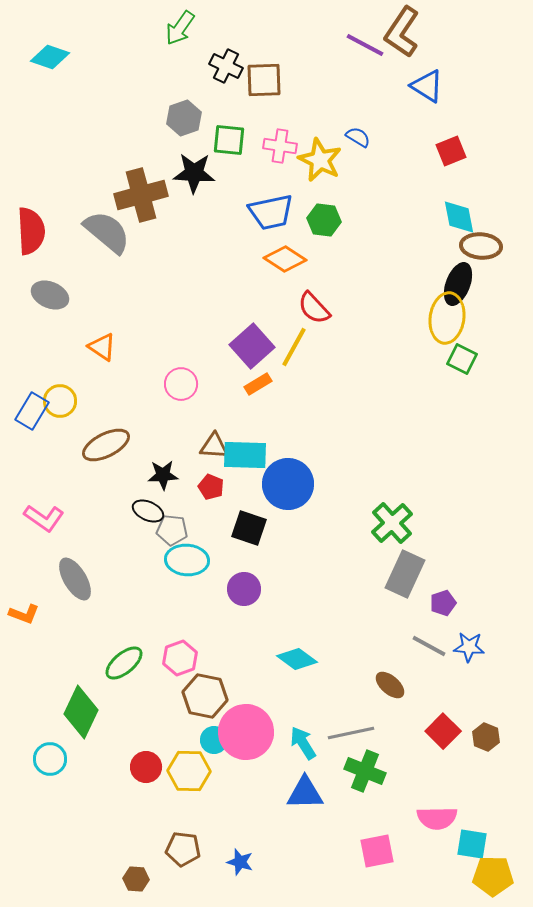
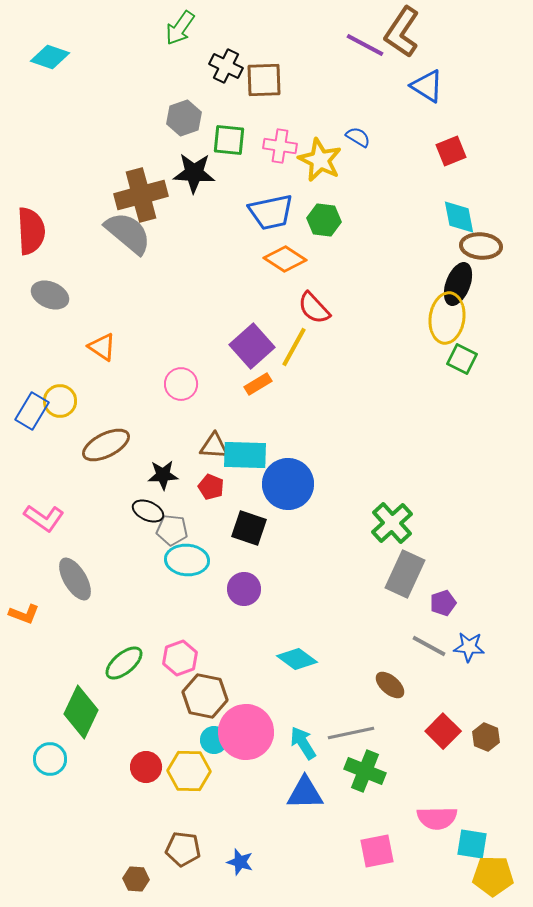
gray semicircle at (107, 232): moved 21 px right, 1 px down
